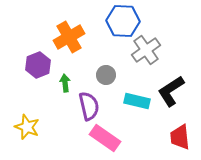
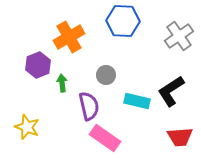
gray cross: moved 33 px right, 14 px up
green arrow: moved 3 px left
red trapezoid: rotated 88 degrees counterclockwise
